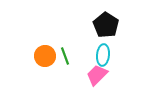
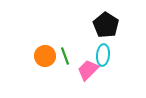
pink trapezoid: moved 9 px left, 5 px up
